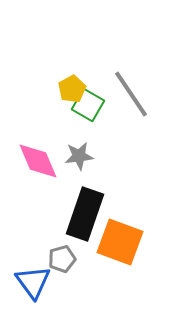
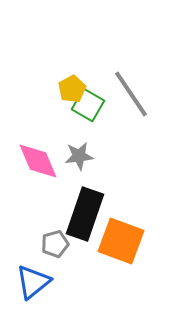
orange square: moved 1 px right, 1 px up
gray pentagon: moved 7 px left, 15 px up
blue triangle: rotated 27 degrees clockwise
